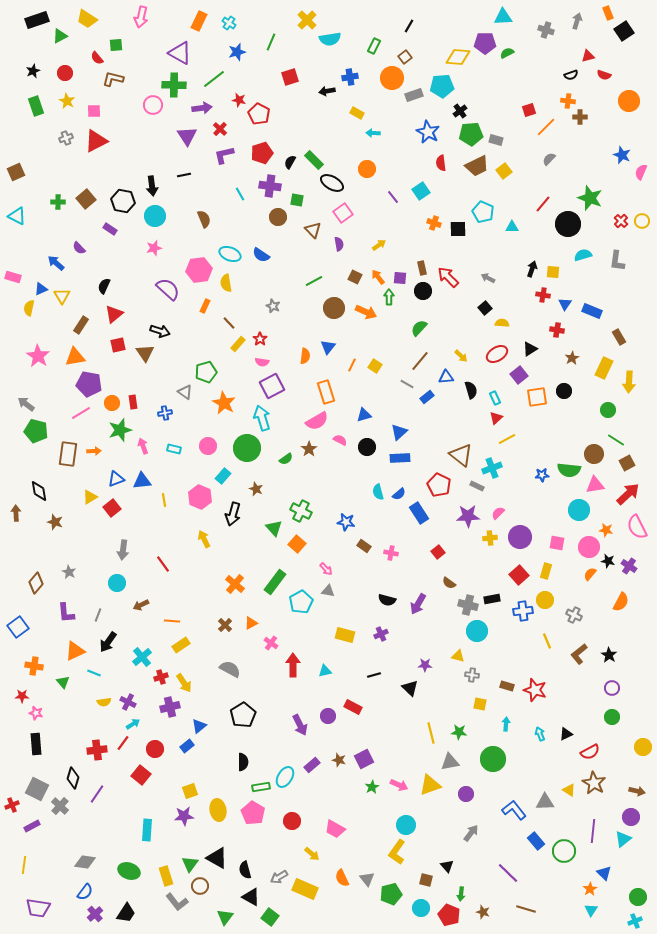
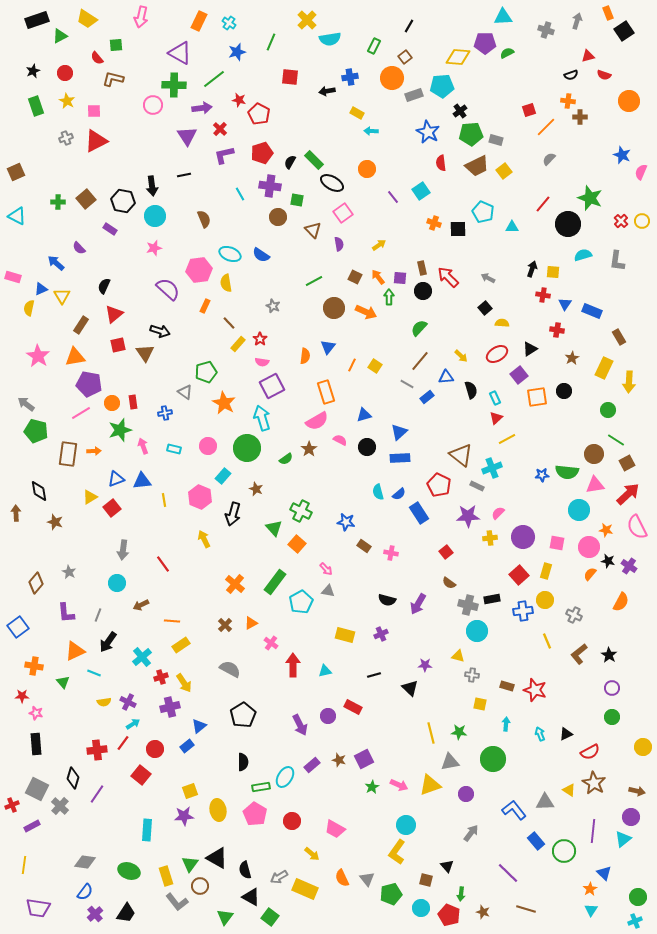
red square at (290, 77): rotated 24 degrees clockwise
cyan arrow at (373, 133): moved 2 px left, 2 px up
green semicircle at (569, 470): moved 2 px left, 2 px down
purple circle at (520, 537): moved 3 px right
red square at (438, 552): moved 8 px right
pink pentagon at (253, 813): moved 2 px right, 1 px down
